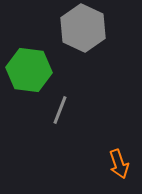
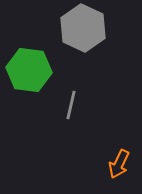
gray line: moved 11 px right, 5 px up; rotated 8 degrees counterclockwise
orange arrow: rotated 44 degrees clockwise
